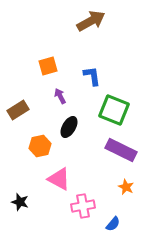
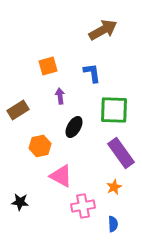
brown arrow: moved 12 px right, 9 px down
blue L-shape: moved 3 px up
purple arrow: rotated 21 degrees clockwise
green square: rotated 20 degrees counterclockwise
black ellipse: moved 5 px right
purple rectangle: moved 3 px down; rotated 28 degrees clockwise
pink triangle: moved 2 px right, 3 px up
orange star: moved 12 px left; rotated 21 degrees clockwise
black star: rotated 12 degrees counterclockwise
blue semicircle: rotated 42 degrees counterclockwise
